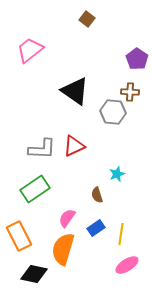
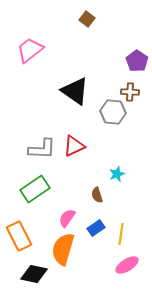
purple pentagon: moved 2 px down
